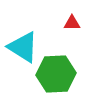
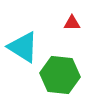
green hexagon: moved 4 px right, 1 px down; rotated 9 degrees clockwise
